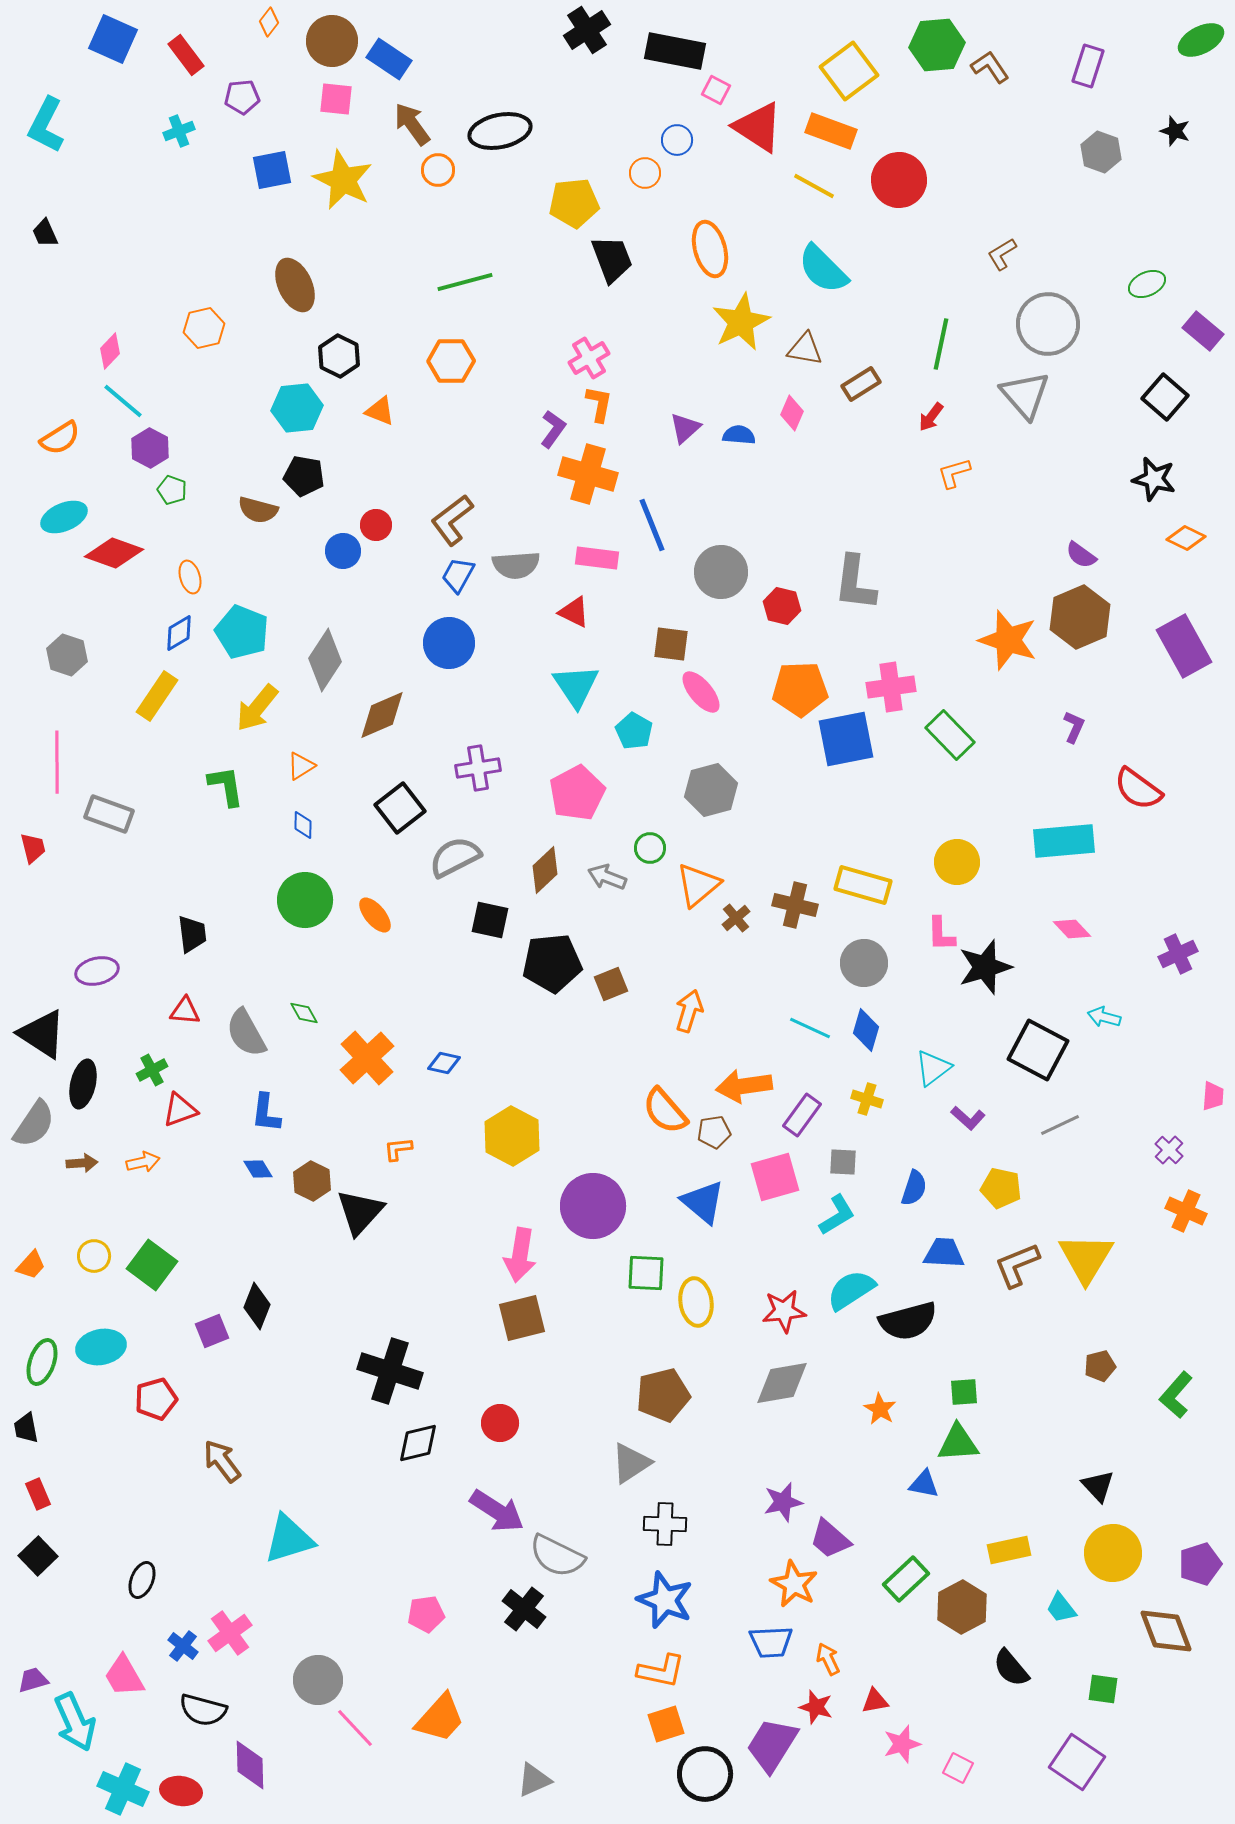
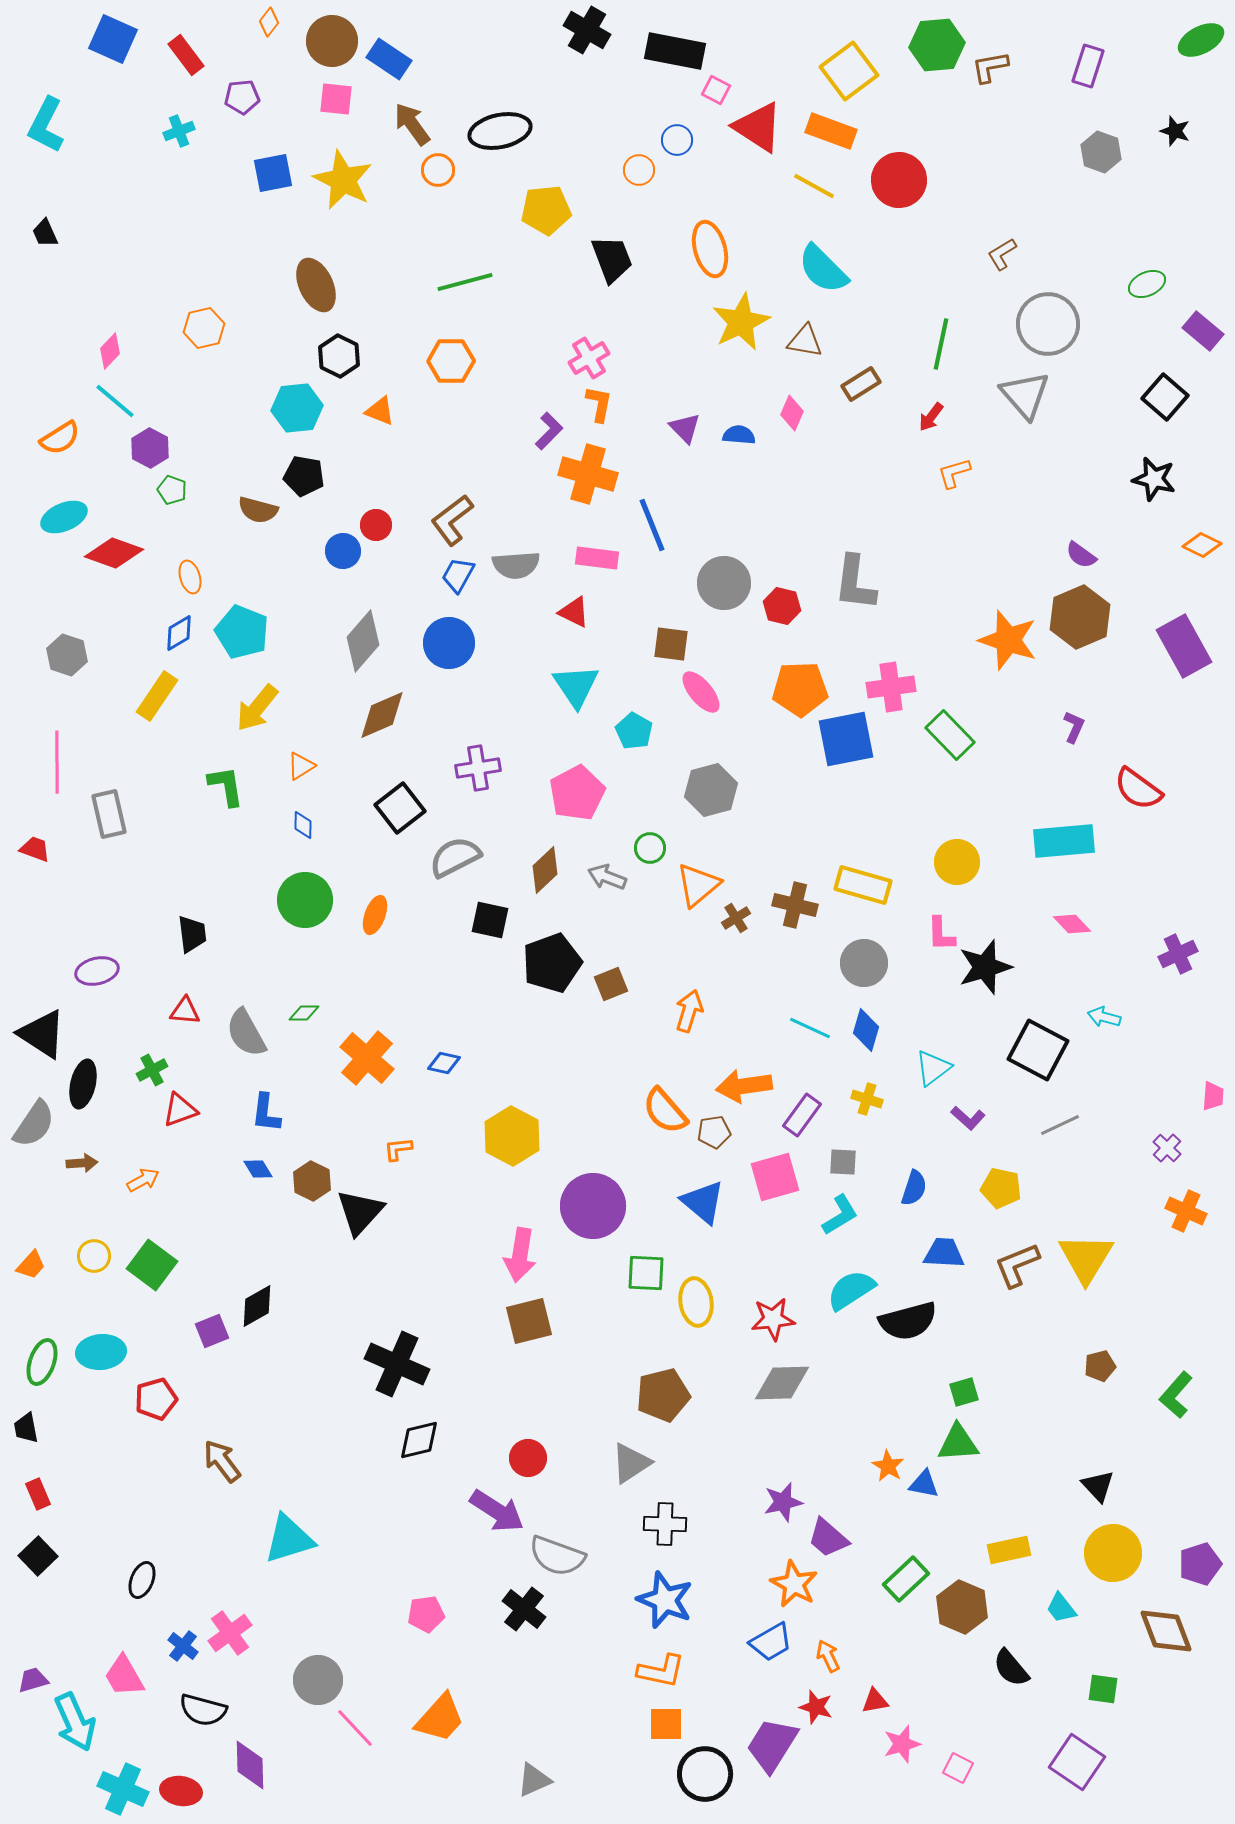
black cross at (587, 30): rotated 27 degrees counterclockwise
brown L-shape at (990, 67): rotated 66 degrees counterclockwise
blue square at (272, 170): moved 1 px right, 3 px down
orange circle at (645, 173): moved 6 px left, 3 px up
yellow pentagon at (574, 203): moved 28 px left, 7 px down
brown ellipse at (295, 285): moved 21 px right
brown triangle at (805, 349): moved 8 px up
cyan line at (123, 401): moved 8 px left
purple triangle at (685, 428): rotated 32 degrees counterclockwise
purple L-shape at (553, 429): moved 4 px left, 2 px down; rotated 9 degrees clockwise
orange diamond at (1186, 538): moved 16 px right, 7 px down
gray circle at (721, 572): moved 3 px right, 11 px down
gray diamond at (325, 660): moved 38 px right, 19 px up; rotated 8 degrees clockwise
gray rectangle at (109, 814): rotated 57 degrees clockwise
red trapezoid at (33, 848): moved 2 px right, 1 px down; rotated 56 degrees counterclockwise
orange ellipse at (375, 915): rotated 60 degrees clockwise
brown cross at (736, 918): rotated 8 degrees clockwise
pink diamond at (1072, 929): moved 5 px up
black pentagon at (552, 963): rotated 14 degrees counterclockwise
green diamond at (304, 1013): rotated 60 degrees counterclockwise
orange cross at (367, 1058): rotated 6 degrees counterclockwise
purple cross at (1169, 1150): moved 2 px left, 2 px up
orange arrow at (143, 1162): moved 18 px down; rotated 16 degrees counterclockwise
cyan L-shape at (837, 1215): moved 3 px right
black diamond at (257, 1306): rotated 39 degrees clockwise
red star at (784, 1311): moved 11 px left, 8 px down
brown square at (522, 1318): moved 7 px right, 3 px down
cyan ellipse at (101, 1347): moved 5 px down; rotated 6 degrees clockwise
black cross at (390, 1371): moved 7 px right, 7 px up; rotated 6 degrees clockwise
gray diamond at (782, 1383): rotated 8 degrees clockwise
green square at (964, 1392): rotated 12 degrees counterclockwise
orange star at (880, 1409): moved 8 px right, 57 px down
red circle at (500, 1423): moved 28 px right, 35 px down
black diamond at (418, 1443): moved 1 px right, 3 px up
purple trapezoid at (830, 1539): moved 2 px left, 1 px up
gray semicircle at (557, 1556): rotated 6 degrees counterclockwise
brown hexagon at (962, 1607): rotated 9 degrees counterclockwise
blue trapezoid at (771, 1642): rotated 27 degrees counterclockwise
orange arrow at (828, 1659): moved 3 px up
orange square at (666, 1724): rotated 18 degrees clockwise
